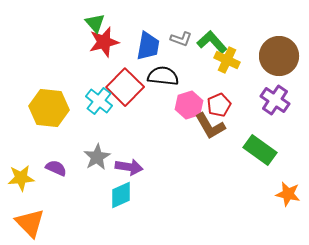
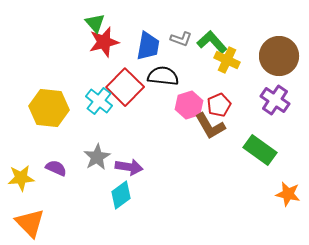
cyan diamond: rotated 12 degrees counterclockwise
